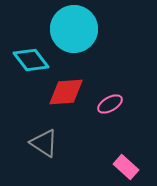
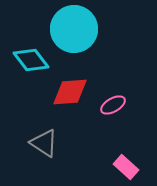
red diamond: moved 4 px right
pink ellipse: moved 3 px right, 1 px down
